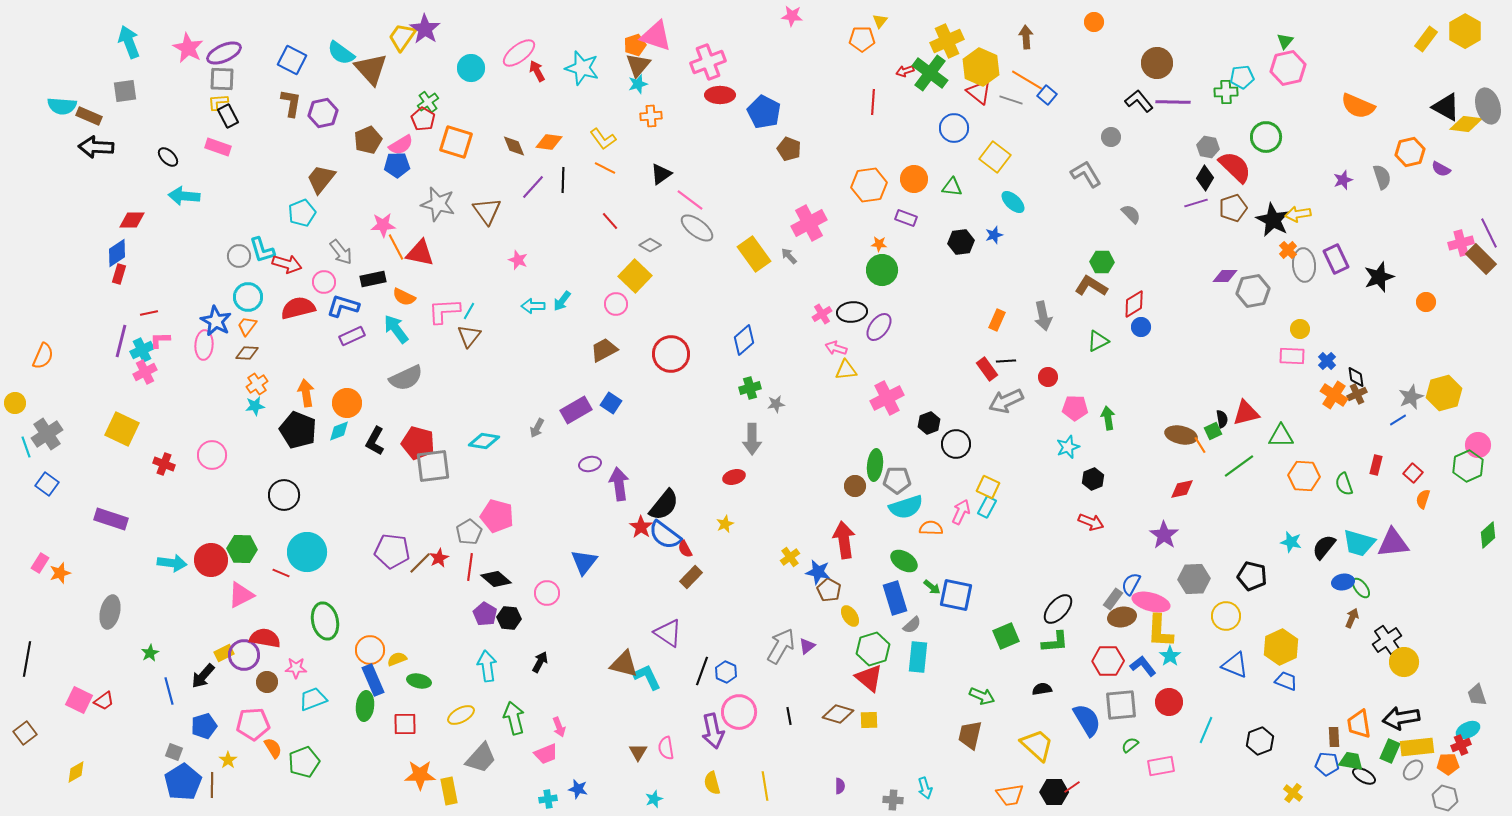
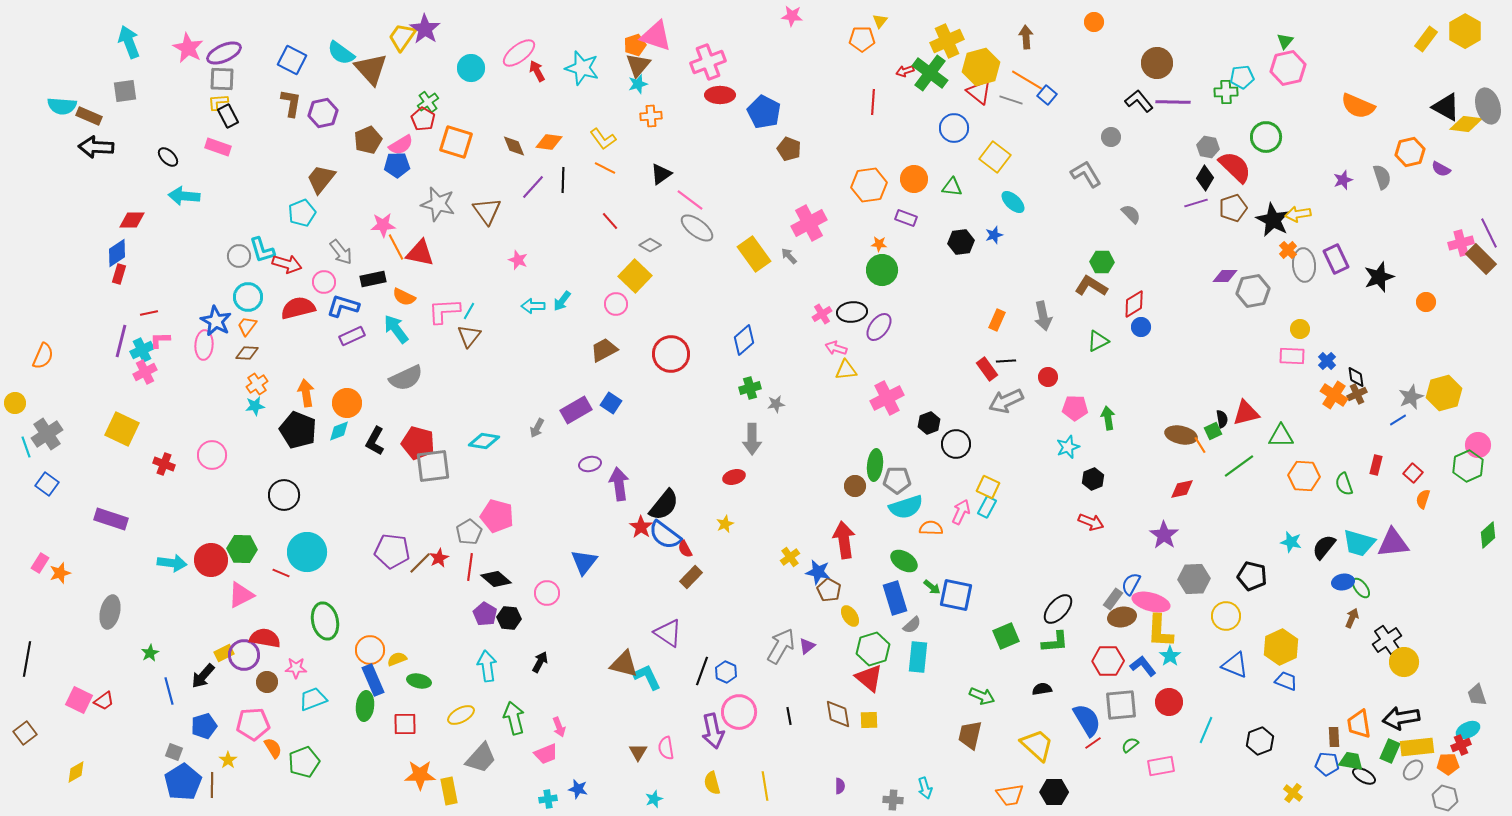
yellow hexagon at (981, 67): rotated 21 degrees clockwise
brown diamond at (838, 714): rotated 64 degrees clockwise
red line at (1072, 787): moved 21 px right, 44 px up
